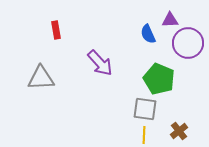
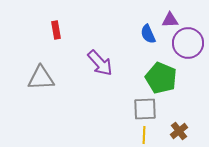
green pentagon: moved 2 px right, 1 px up
gray square: rotated 10 degrees counterclockwise
